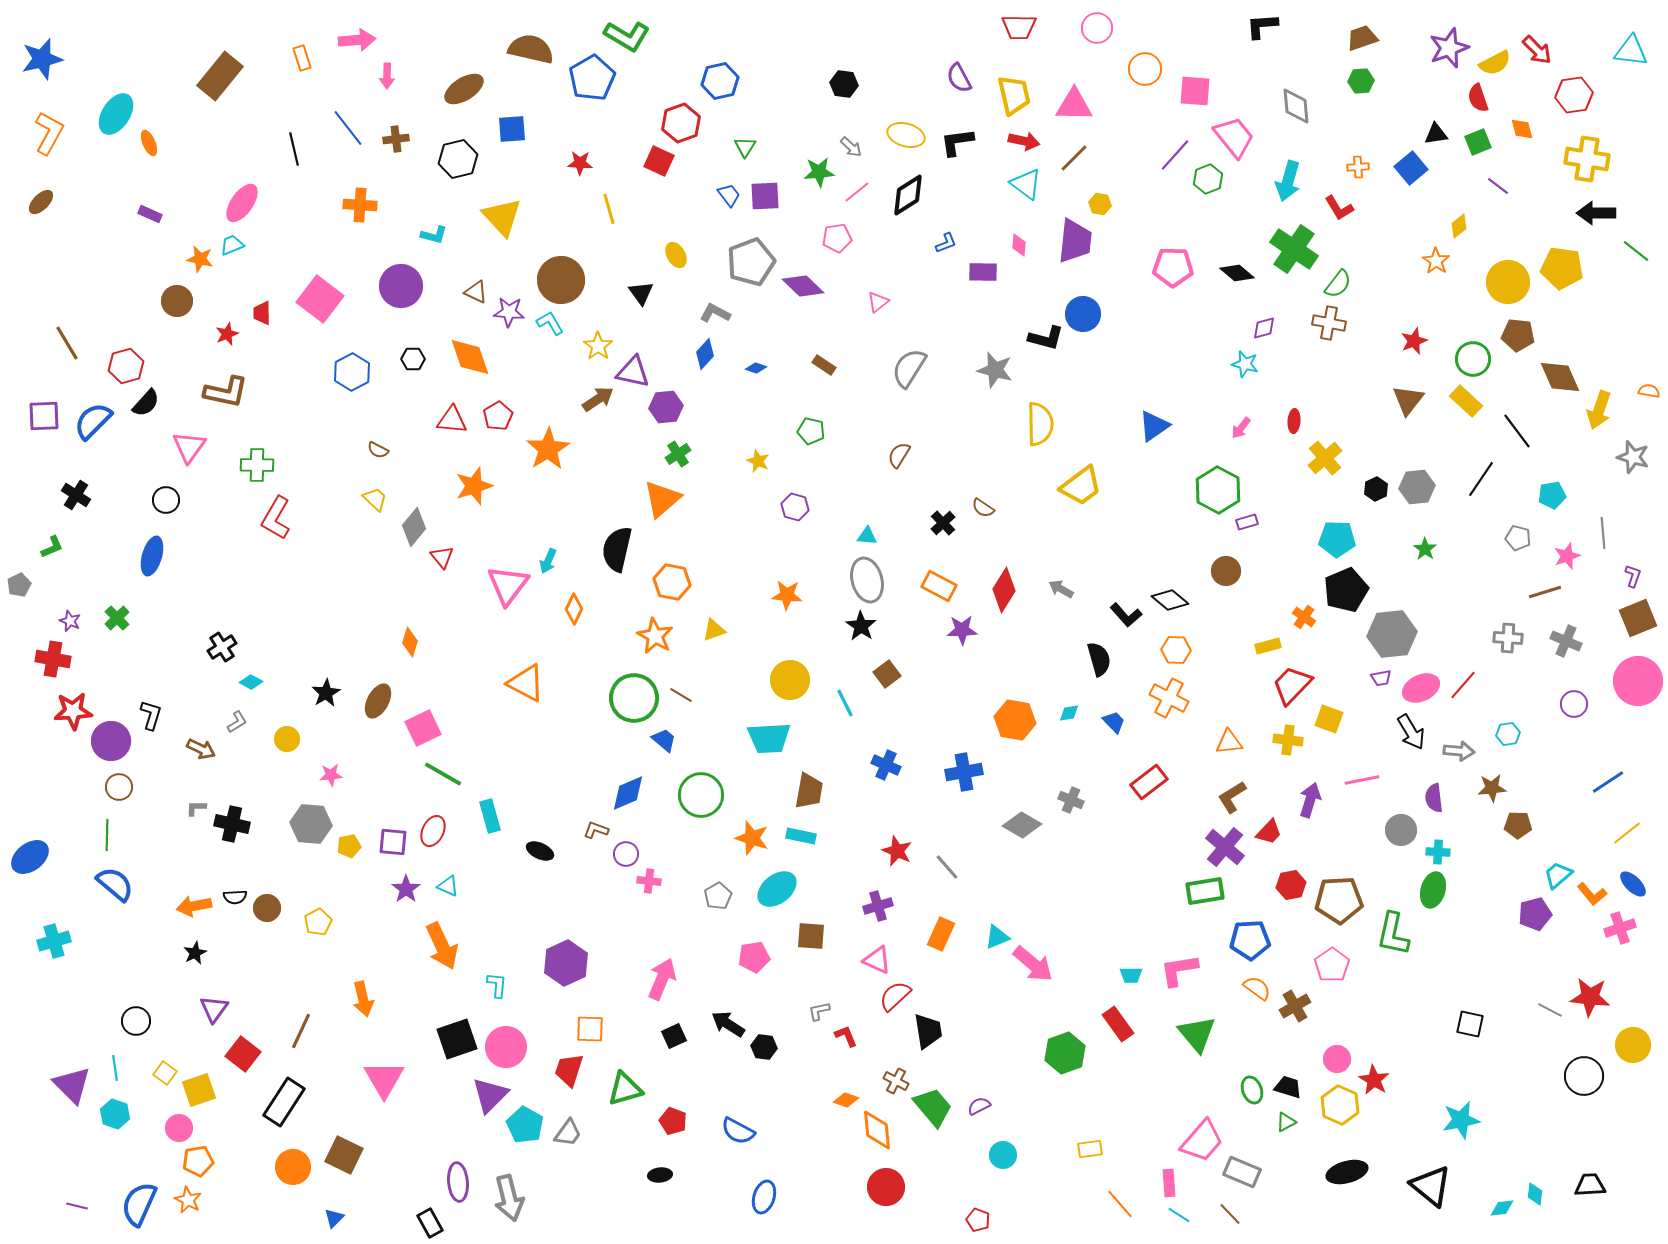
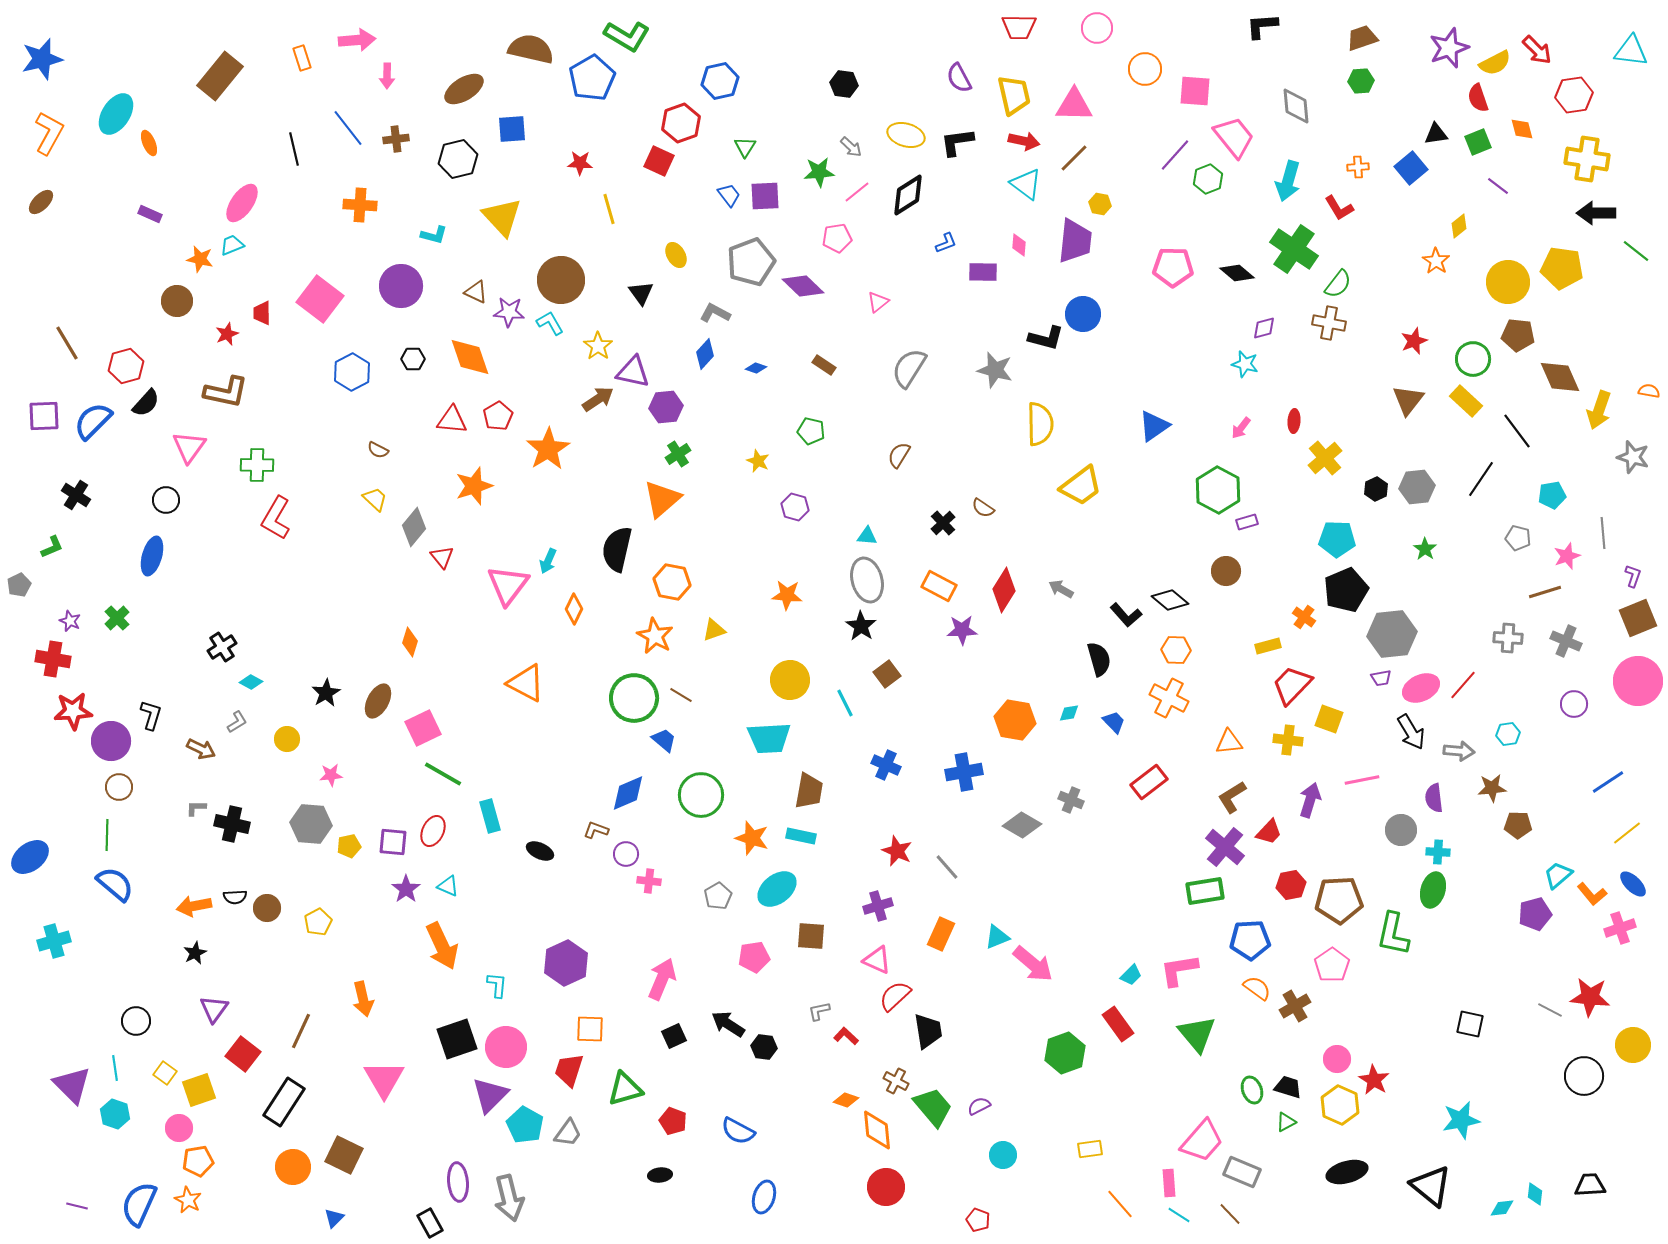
cyan trapezoid at (1131, 975): rotated 45 degrees counterclockwise
red L-shape at (846, 1036): rotated 25 degrees counterclockwise
